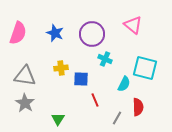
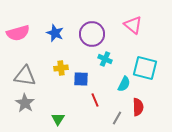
pink semicircle: rotated 55 degrees clockwise
